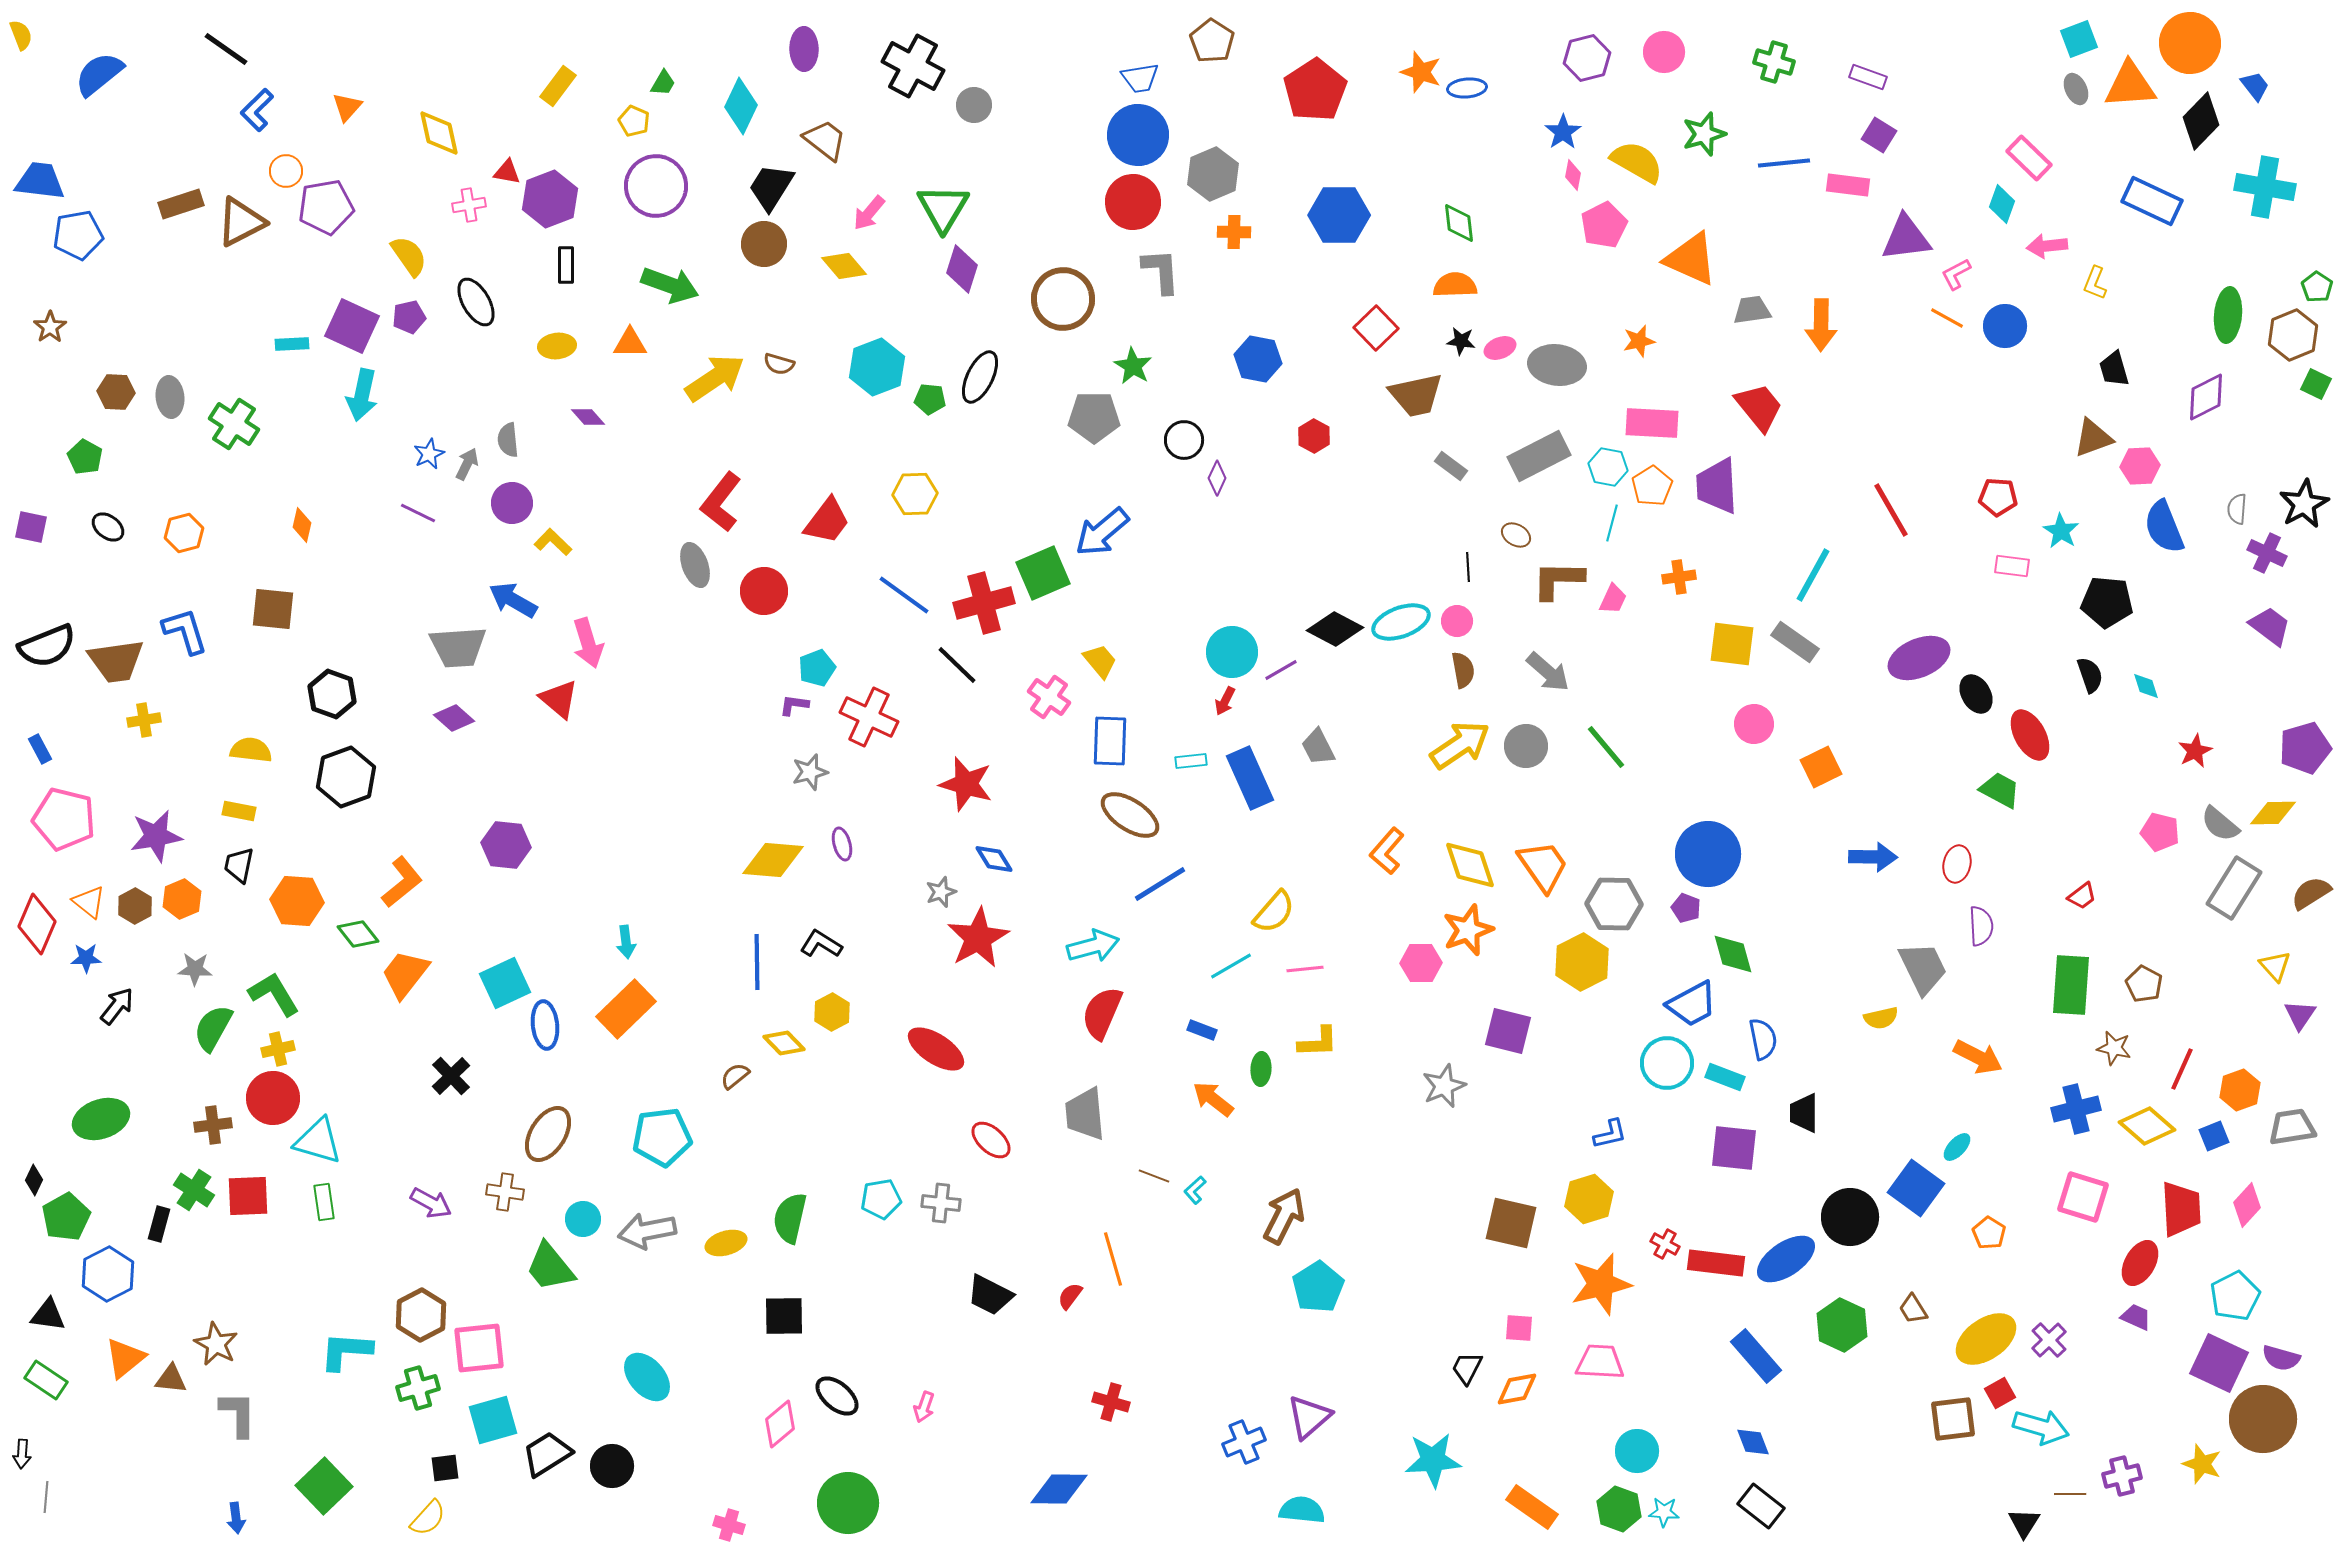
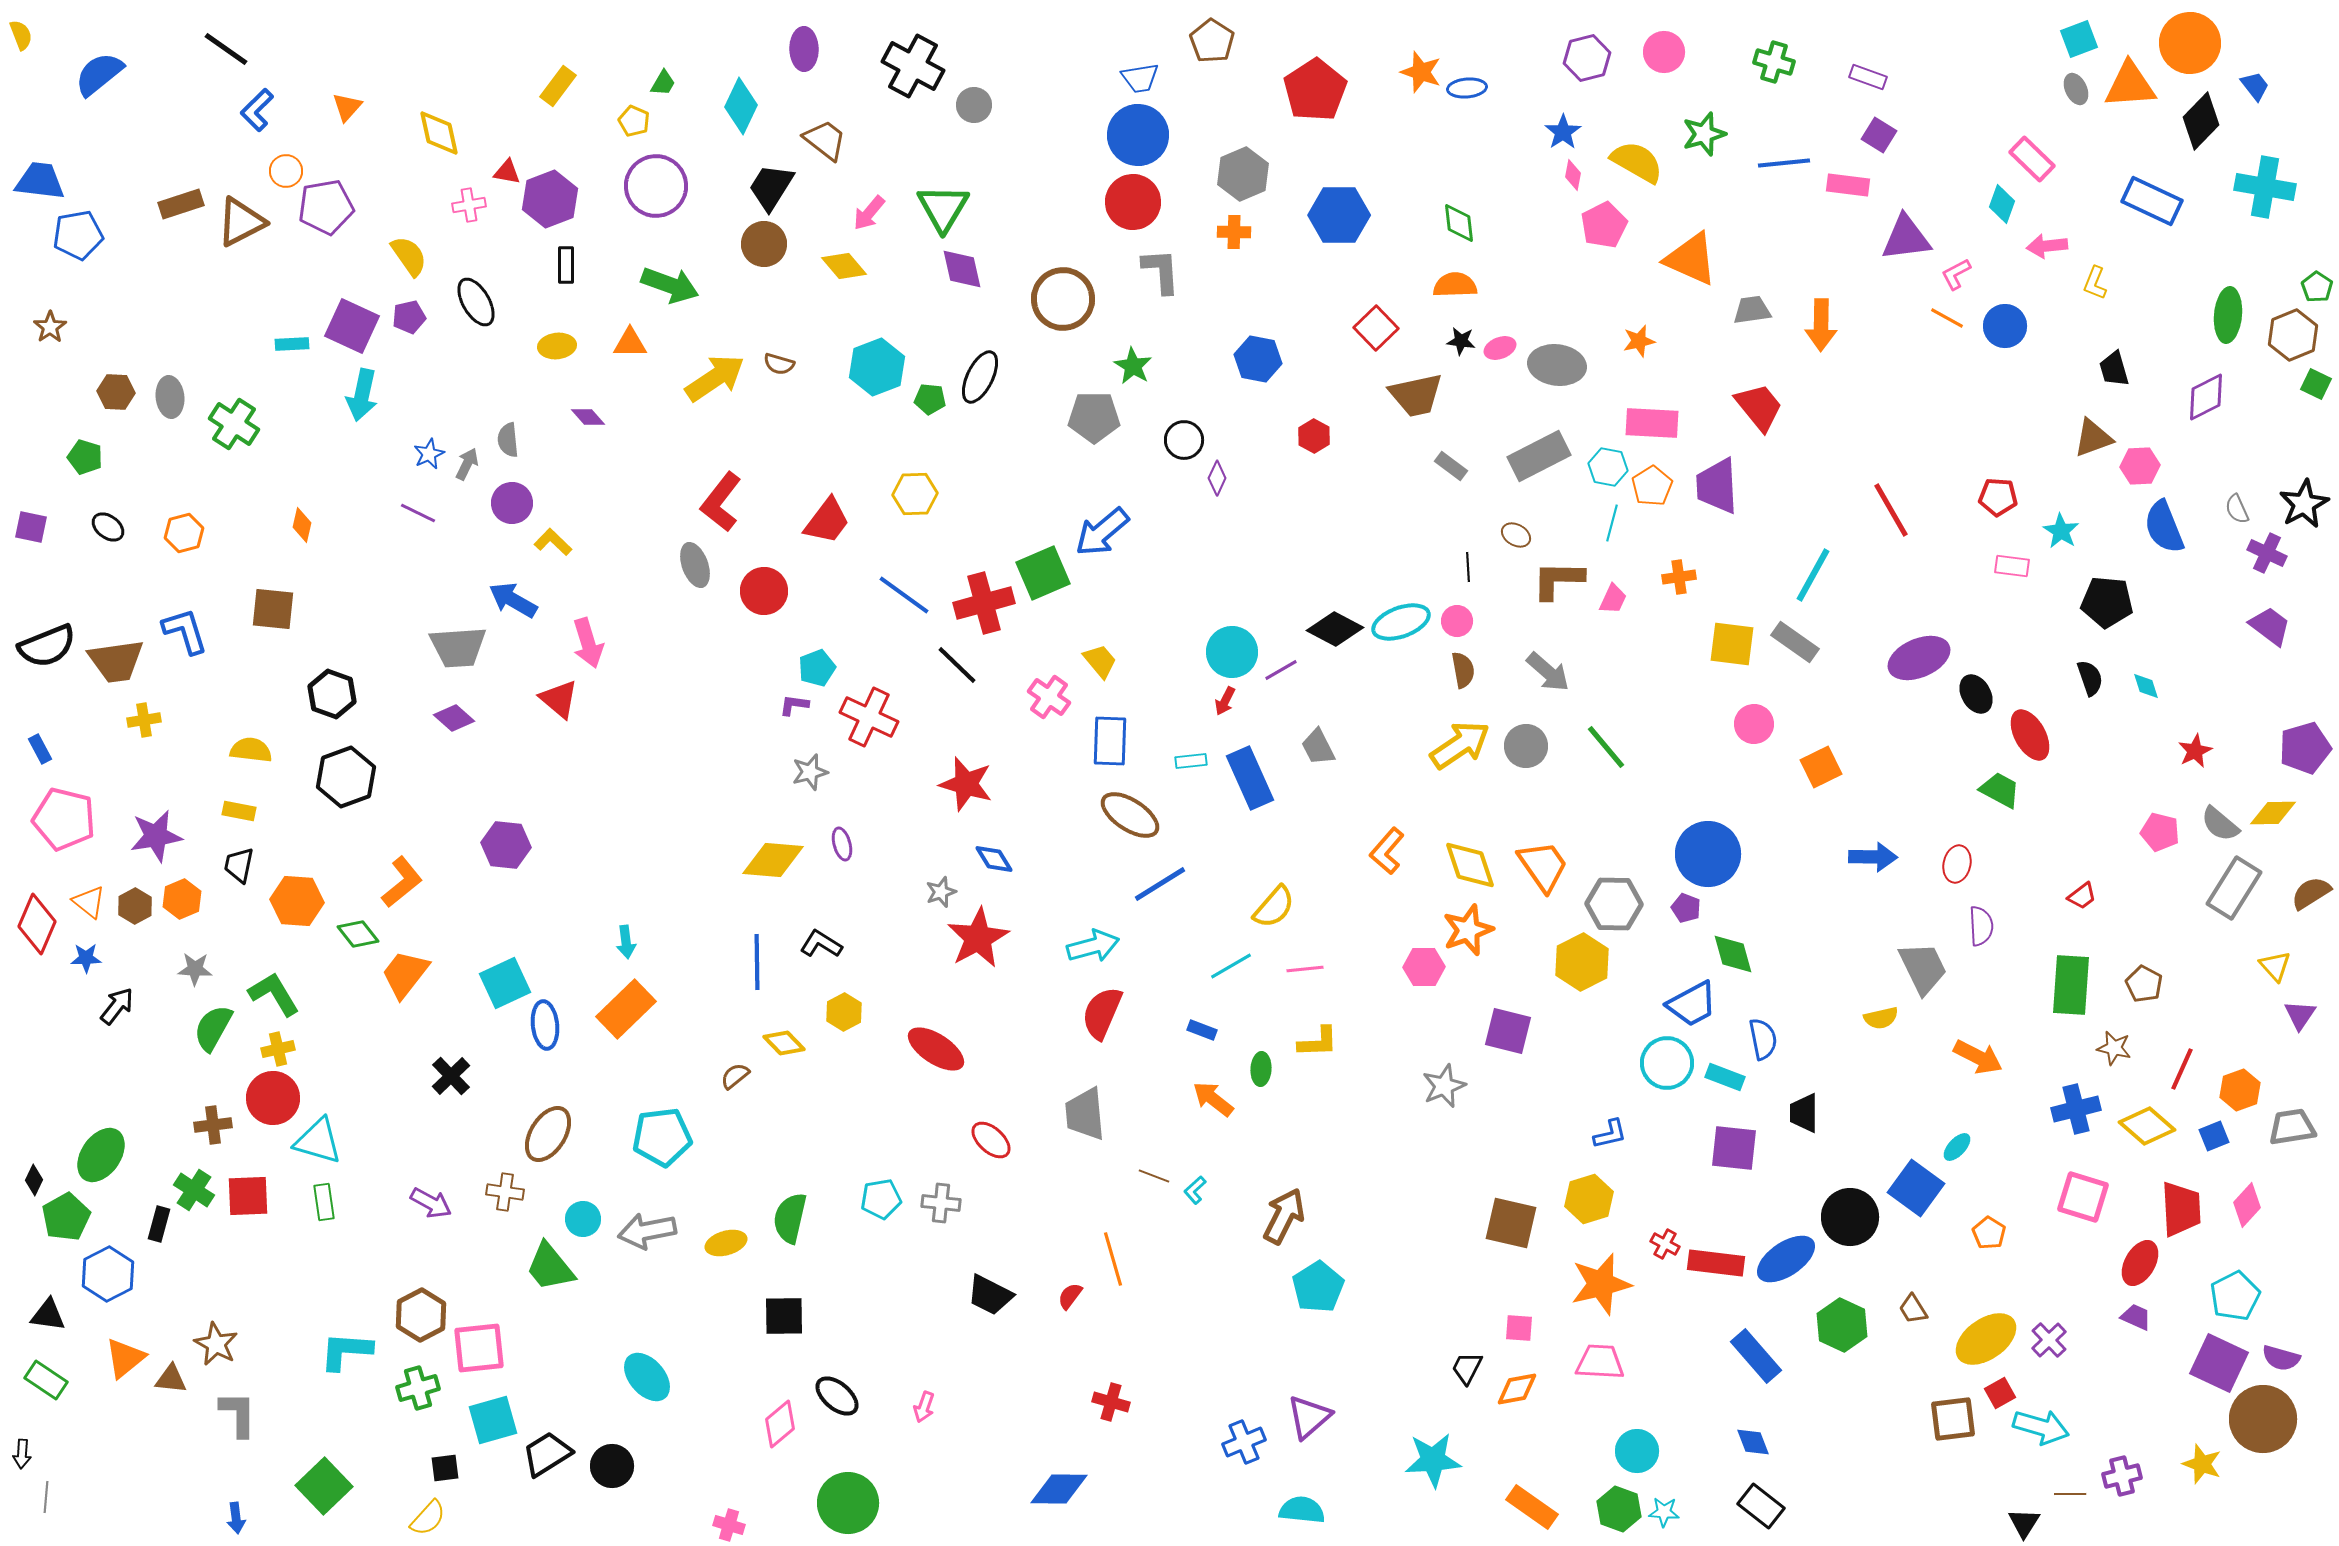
pink rectangle at (2029, 158): moved 3 px right, 1 px down
gray hexagon at (1213, 174): moved 30 px right
purple diamond at (962, 269): rotated 30 degrees counterclockwise
green pentagon at (85, 457): rotated 12 degrees counterclockwise
gray semicircle at (2237, 509): rotated 28 degrees counterclockwise
black semicircle at (2090, 675): moved 3 px down
yellow semicircle at (1274, 912): moved 5 px up
pink hexagon at (1421, 963): moved 3 px right, 4 px down
yellow hexagon at (832, 1012): moved 12 px right
green ellipse at (101, 1119): moved 36 px down; rotated 36 degrees counterclockwise
